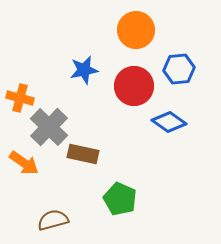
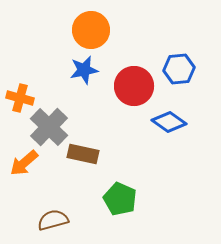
orange circle: moved 45 px left
orange arrow: rotated 104 degrees clockwise
